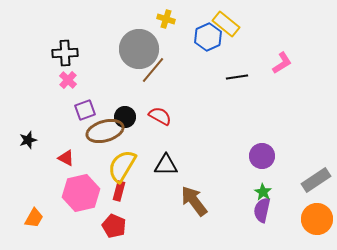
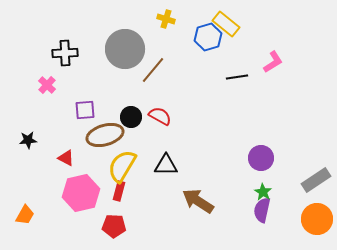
blue hexagon: rotated 8 degrees clockwise
gray circle: moved 14 px left
pink L-shape: moved 9 px left, 1 px up
pink cross: moved 21 px left, 5 px down
purple square: rotated 15 degrees clockwise
black circle: moved 6 px right
brown ellipse: moved 4 px down
black star: rotated 12 degrees clockwise
purple circle: moved 1 px left, 2 px down
brown arrow: moved 4 px right; rotated 20 degrees counterclockwise
orange trapezoid: moved 9 px left, 3 px up
red pentagon: rotated 20 degrees counterclockwise
